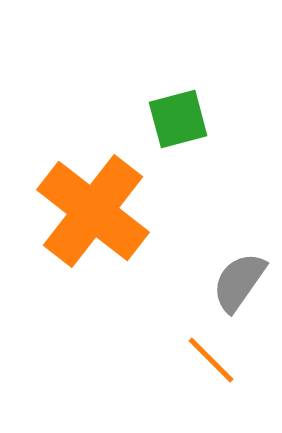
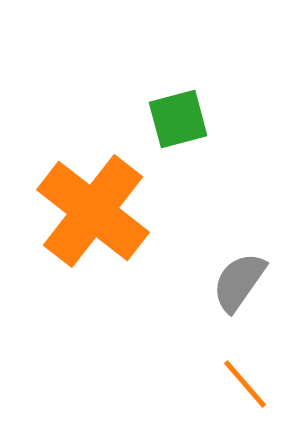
orange line: moved 34 px right, 24 px down; rotated 4 degrees clockwise
